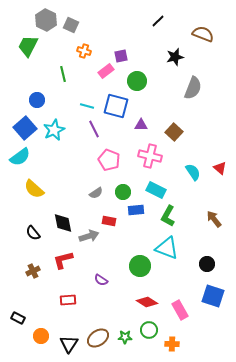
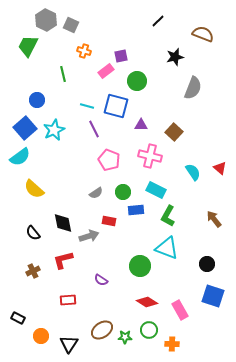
brown ellipse at (98, 338): moved 4 px right, 8 px up
